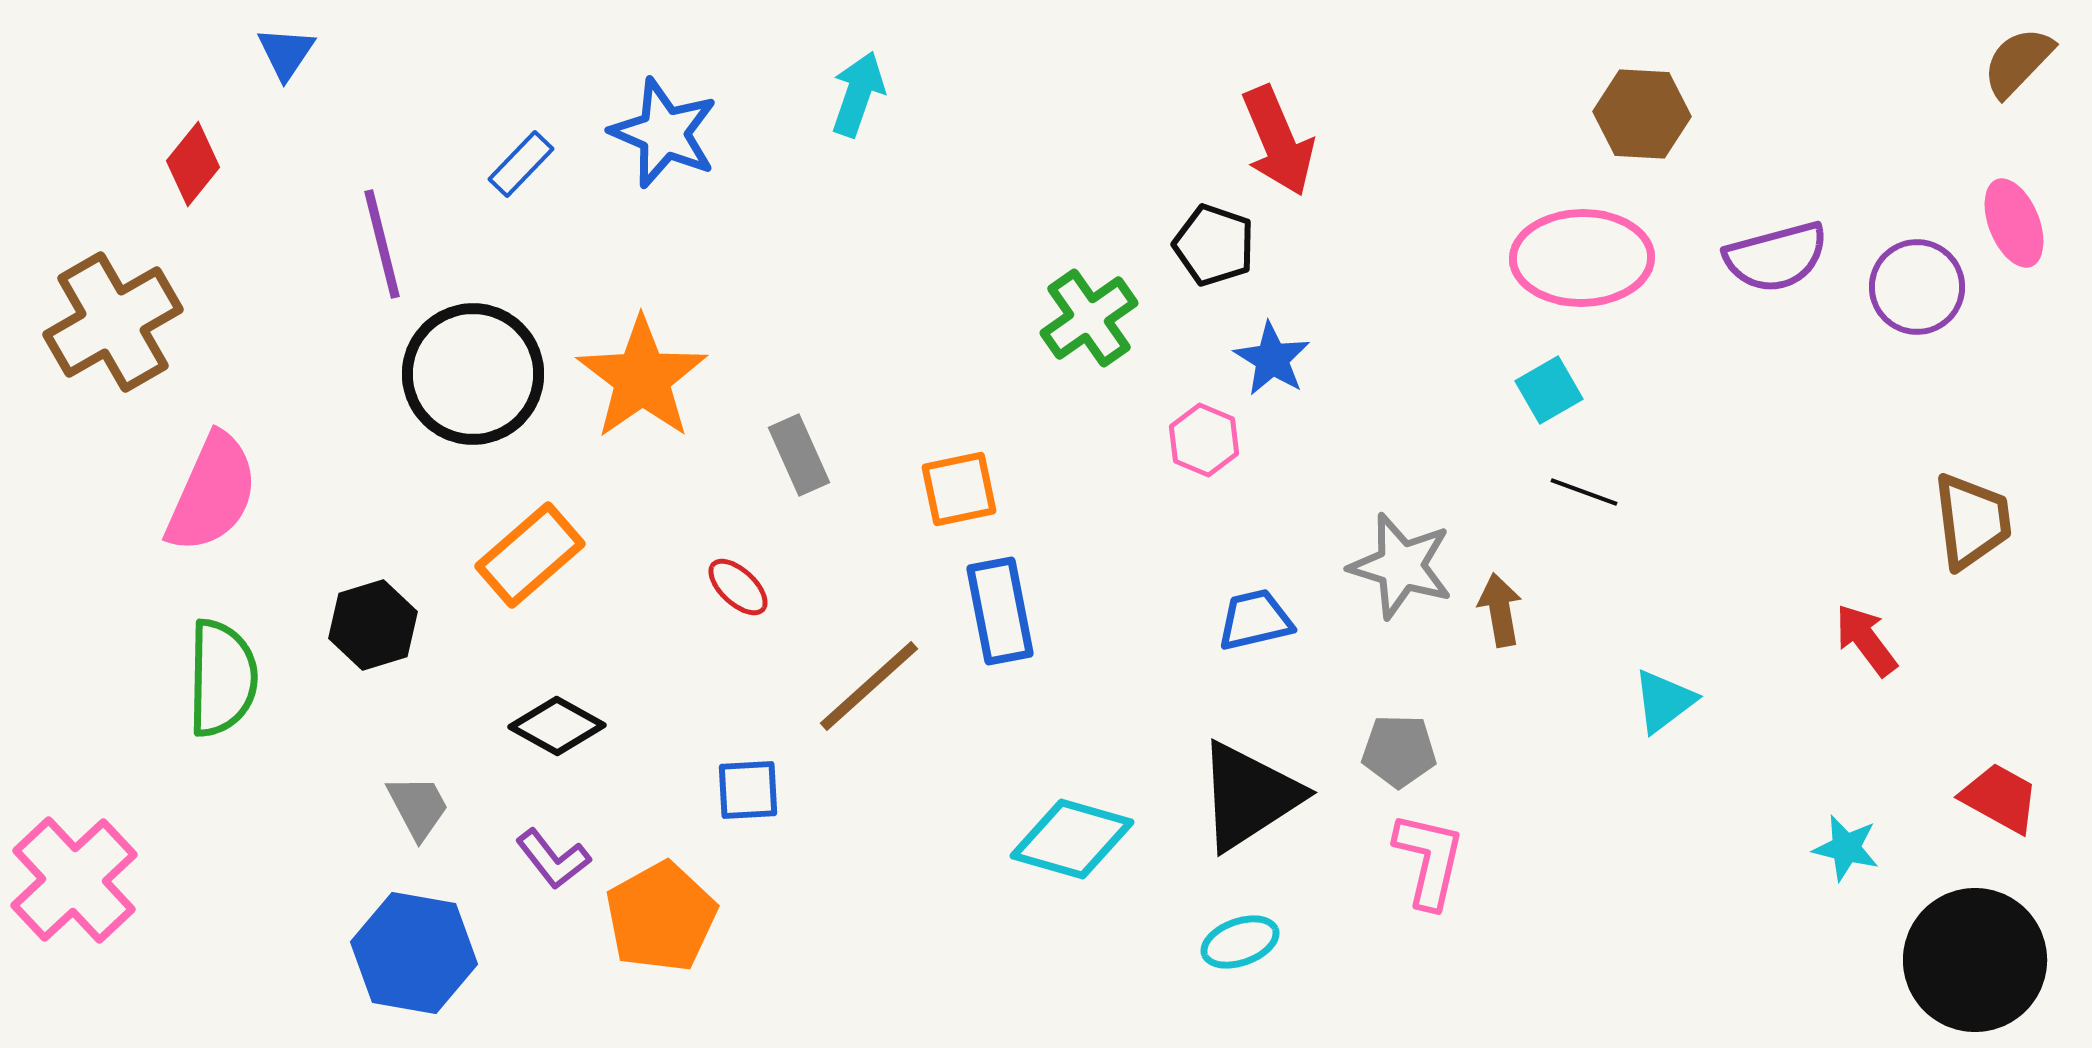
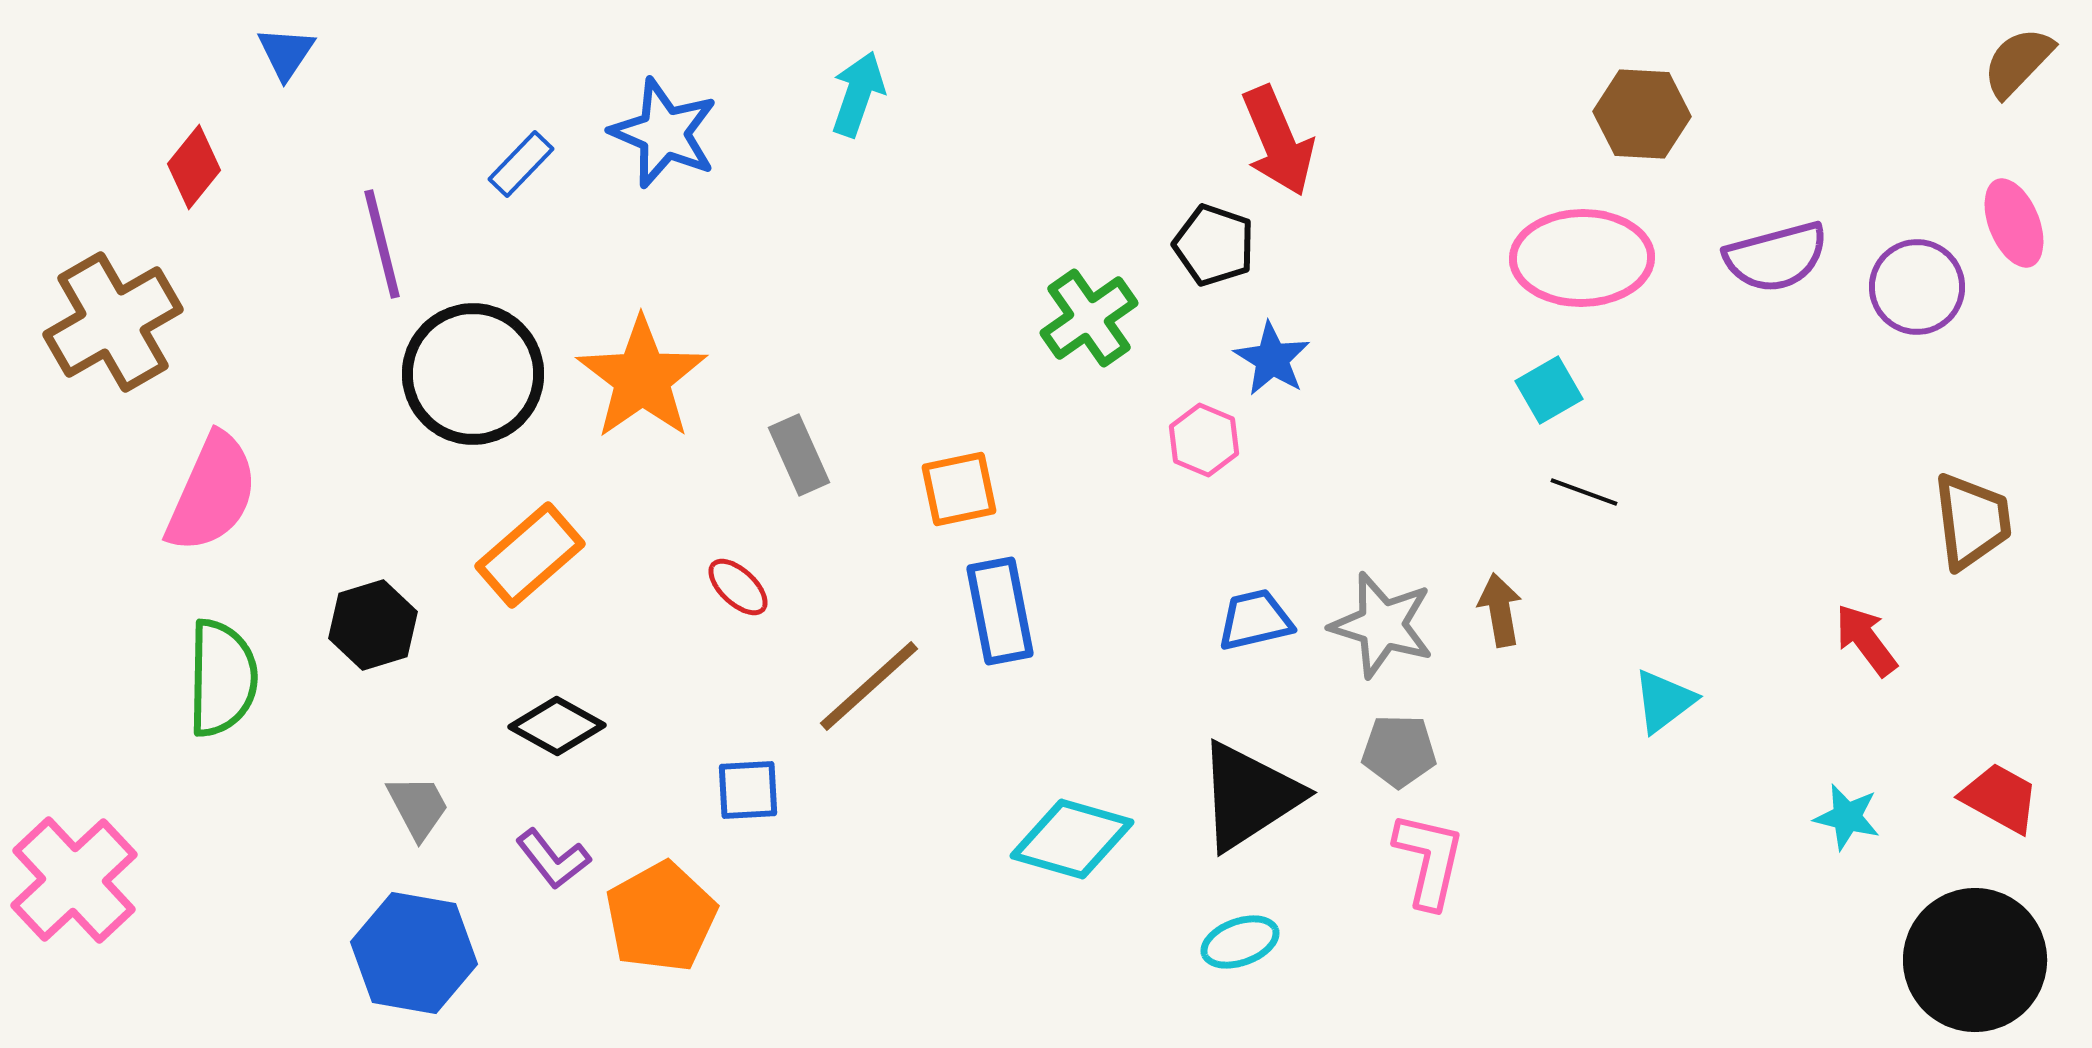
red diamond at (193, 164): moved 1 px right, 3 px down
gray star at (1401, 566): moved 19 px left, 59 px down
cyan star at (1846, 848): moved 1 px right, 31 px up
